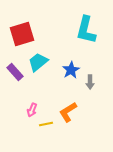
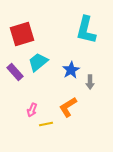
orange L-shape: moved 5 px up
